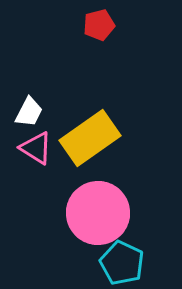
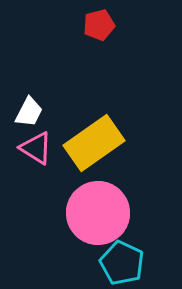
yellow rectangle: moved 4 px right, 5 px down
